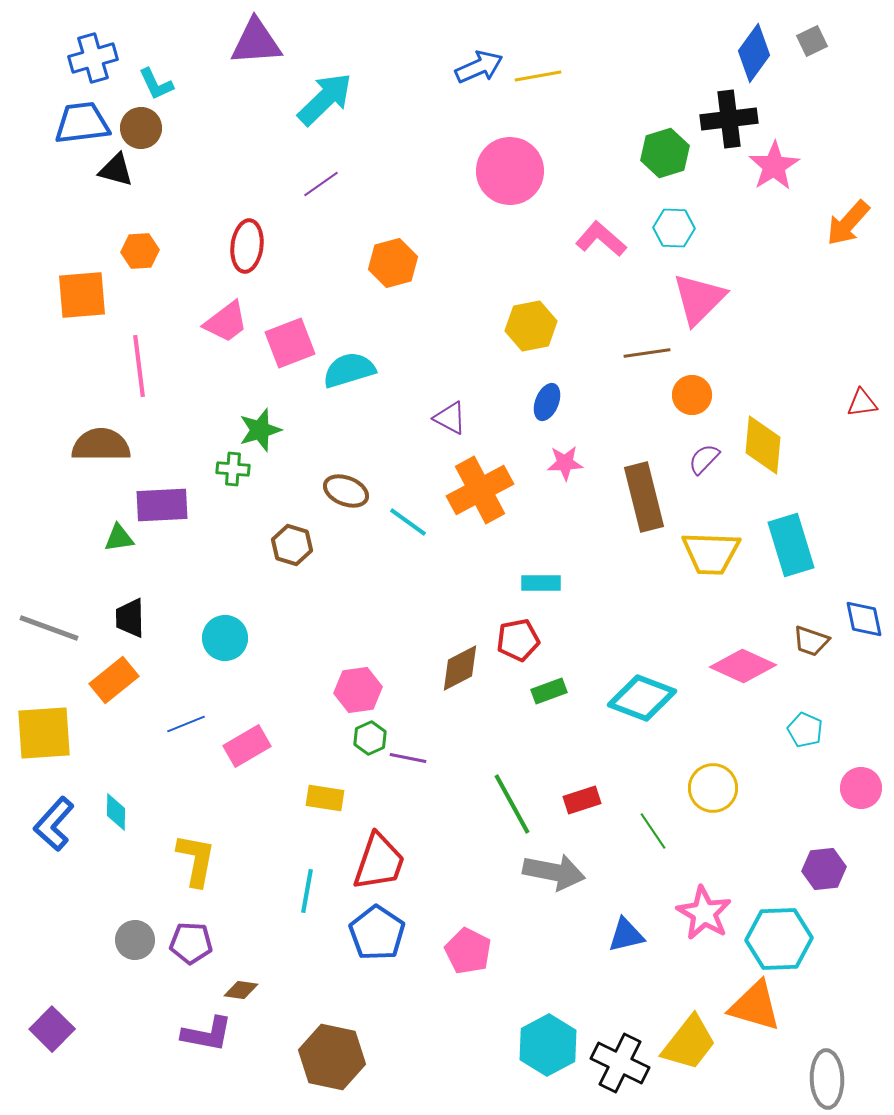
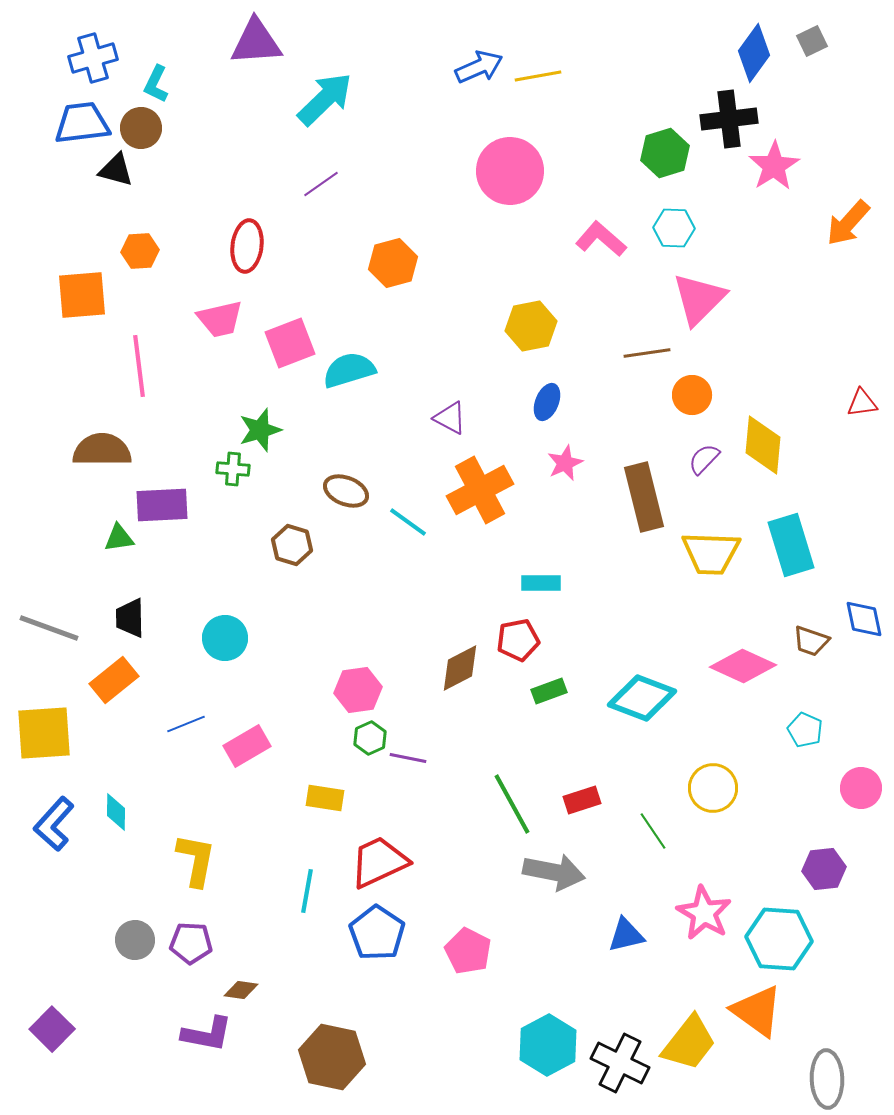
cyan L-shape at (156, 84): rotated 51 degrees clockwise
pink trapezoid at (226, 322): moved 6 px left, 3 px up; rotated 24 degrees clockwise
brown semicircle at (101, 445): moved 1 px right, 5 px down
pink star at (565, 463): rotated 21 degrees counterclockwise
red trapezoid at (379, 862): rotated 134 degrees counterclockwise
cyan hexagon at (779, 939): rotated 6 degrees clockwise
orange triangle at (755, 1006): moved 2 px right, 5 px down; rotated 20 degrees clockwise
